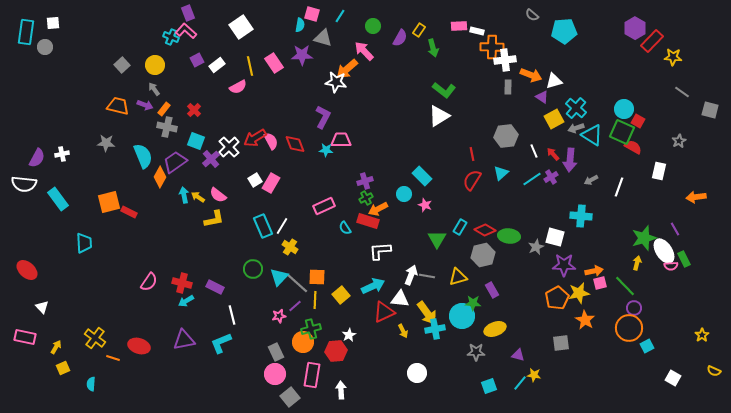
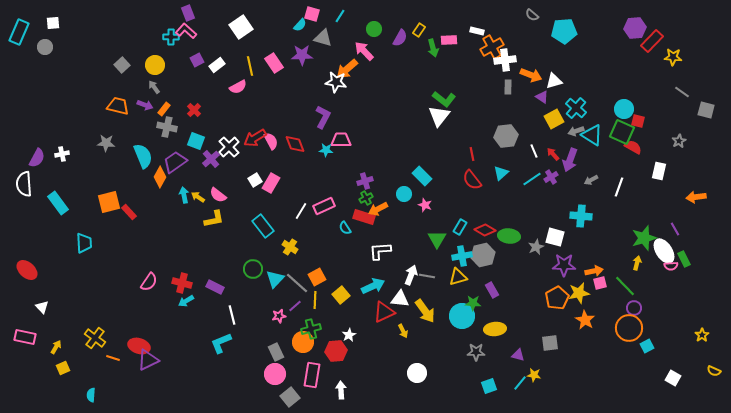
cyan semicircle at (300, 25): rotated 32 degrees clockwise
green circle at (373, 26): moved 1 px right, 3 px down
pink rectangle at (459, 26): moved 10 px left, 14 px down
purple hexagon at (635, 28): rotated 25 degrees clockwise
cyan rectangle at (26, 32): moved 7 px left; rotated 15 degrees clockwise
cyan cross at (171, 37): rotated 21 degrees counterclockwise
orange cross at (492, 47): rotated 30 degrees counterclockwise
gray arrow at (154, 89): moved 2 px up
green L-shape at (444, 90): moved 9 px down
gray square at (710, 110): moved 4 px left
white triangle at (439, 116): rotated 20 degrees counterclockwise
red square at (638, 121): rotated 16 degrees counterclockwise
gray arrow at (576, 128): moved 3 px down
purple arrow at (570, 160): rotated 15 degrees clockwise
red semicircle at (472, 180): rotated 70 degrees counterclockwise
white semicircle at (24, 184): rotated 80 degrees clockwise
cyan rectangle at (58, 199): moved 4 px down
red rectangle at (129, 212): rotated 21 degrees clockwise
red rectangle at (368, 221): moved 4 px left, 4 px up
cyan rectangle at (263, 226): rotated 15 degrees counterclockwise
white line at (282, 226): moved 19 px right, 15 px up
cyan triangle at (279, 277): moved 4 px left, 2 px down
orange square at (317, 277): rotated 30 degrees counterclockwise
yellow arrow at (427, 313): moved 2 px left, 2 px up
cyan cross at (435, 329): moved 27 px right, 73 px up
yellow ellipse at (495, 329): rotated 15 degrees clockwise
purple triangle at (184, 340): moved 36 px left, 20 px down; rotated 15 degrees counterclockwise
gray square at (561, 343): moved 11 px left
cyan semicircle at (91, 384): moved 11 px down
